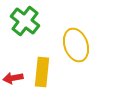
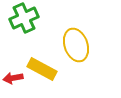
green cross: moved 1 px left, 3 px up; rotated 28 degrees clockwise
yellow rectangle: moved 3 px up; rotated 68 degrees counterclockwise
